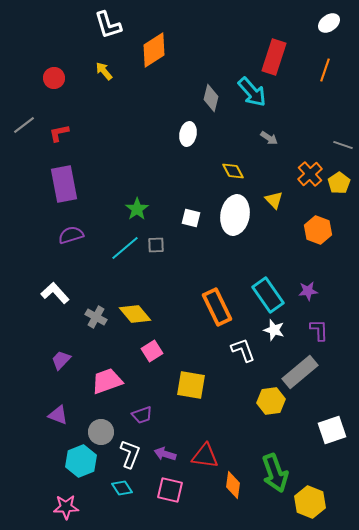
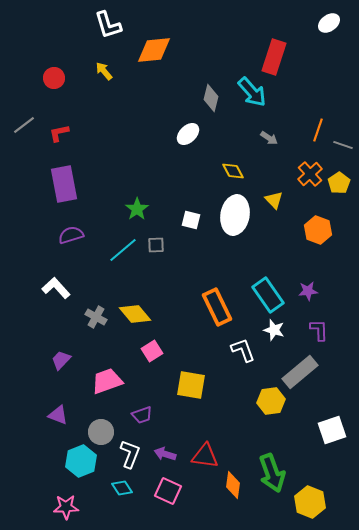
orange diamond at (154, 50): rotated 27 degrees clockwise
orange line at (325, 70): moved 7 px left, 60 px down
white ellipse at (188, 134): rotated 35 degrees clockwise
white square at (191, 218): moved 2 px down
cyan line at (125, 248): moved 2 px left, 2 px down
white L-shape at (55, 293): moved 1 px right, 5 px up
green arrow at (275, 473): moved 3 px left
pink square at (170, 490): moved 2 px left, 1 px down; rotated 12 degrees clockwise
